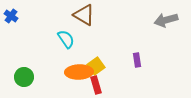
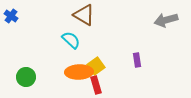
cyan semicircle: moved 5 px right, 1 px down; rotated 12 degrees counterclockwise
green circle: moved 2 px right
